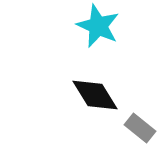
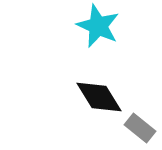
black diamond: moved 4 px right, 2 px down
